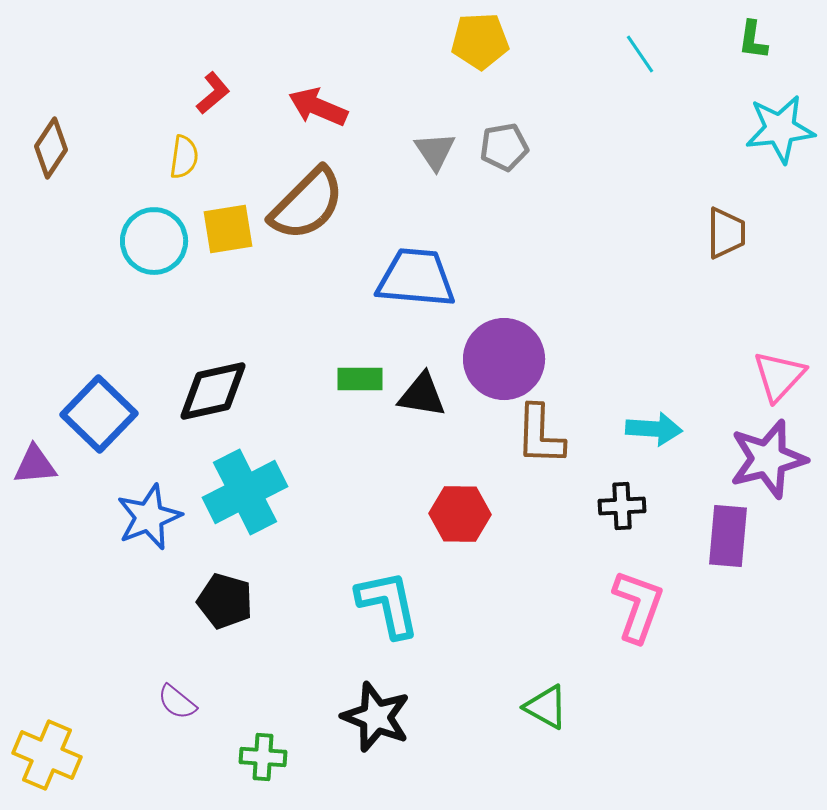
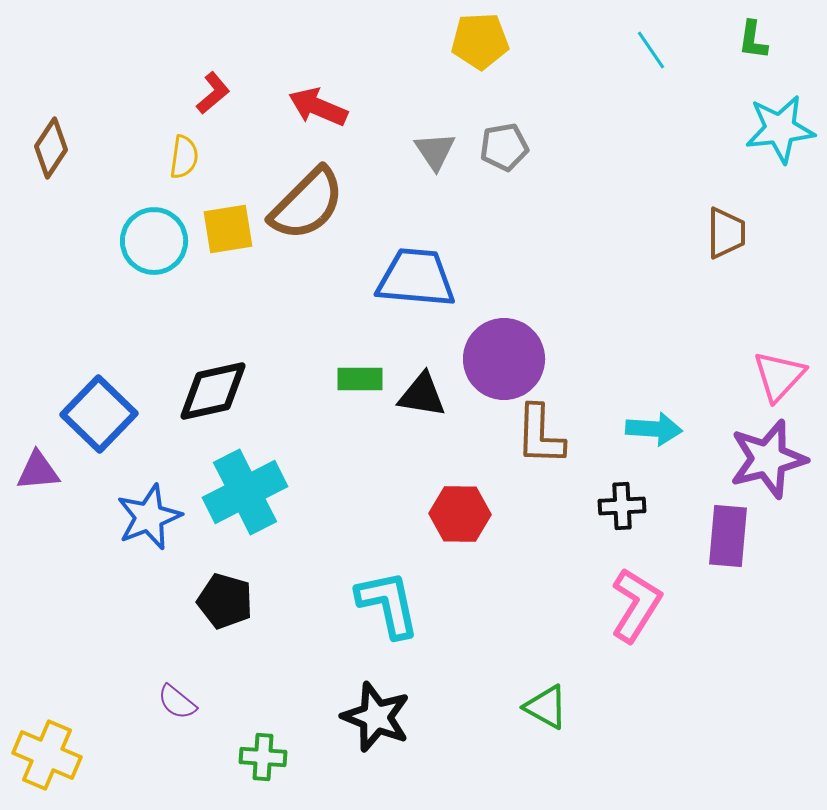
cyan line: moved 11 px right, 4 px up
purple triangle: moved 3 px right, 6 px down
pink L-shape: moved 2 px left, 1 px up; rotated 12 degrees clockwise
